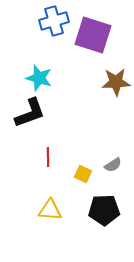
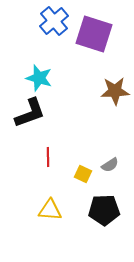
blue cross: rotated 24 degrees counterclockwise
purple square: moved 1 px right, 1 px up
brown star: moved 1 px left, 9 px down
gray semicircle: moved 3 px left
